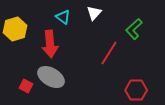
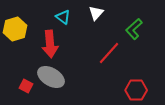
white triangle: moved 2 px right
red line: rotated 10 degrees clockwise
